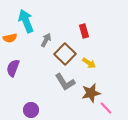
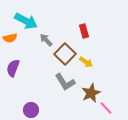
cyan arrow: rotated 140 degrees clockwise
gray arrow: rotated 72 degrees counterclockwise
yellow arrow: moved 3 px left, 1 px up
brown star: rotated 12 degrees counterclockwise
